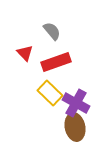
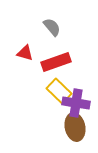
gray semicircle: moved 4 px up
red triangle: rotated 30 degrees counterclockwise
yellow rectangle: moved 9 px right, 2 px up
purple cross: rotated 20 degrees counterclockwise
